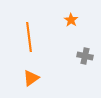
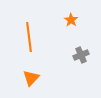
gray cross: moved 4 px left, 1 px up; rotated 35 degrees counterclockwise
orange triangle: rotated 12 degrees counterclockwise
